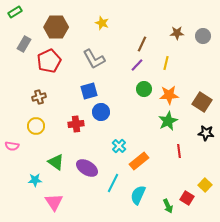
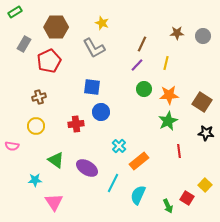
gray L-shape: moved 11 px up
blue square: moved 3 px right, 4 px up; rotated 24 degrees clockwise
green triangle: moved 2 px up
